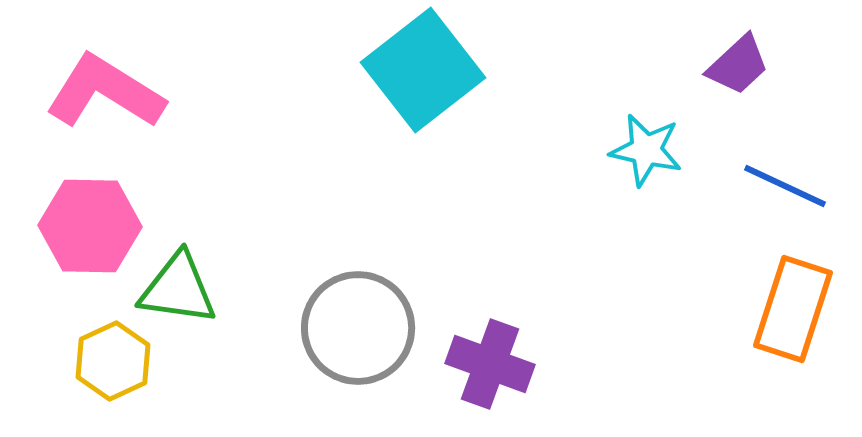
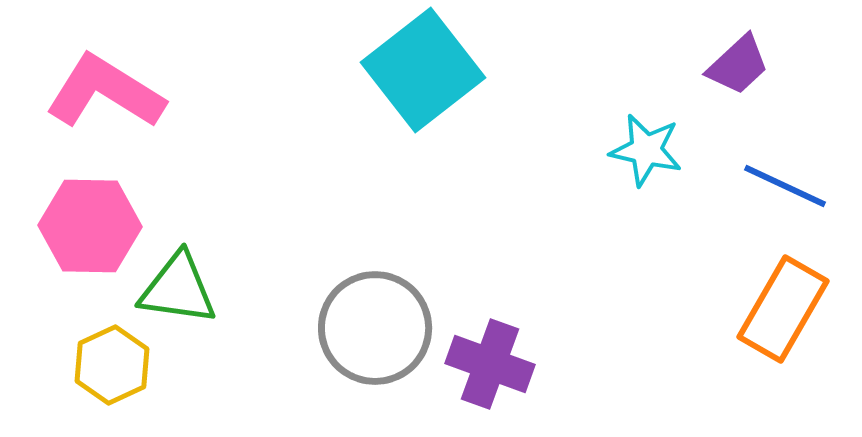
orange rectangle: moved 10 px left; rotated 12 degrees clockwise
gray circle: moved 17 px right
yellow hexagon: moved 1 px left, 4 px down
